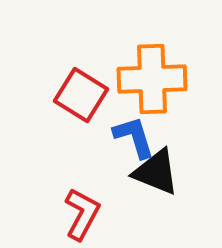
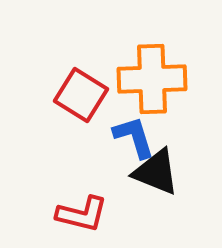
red L-shape: rotated 76 degrees clockwise
